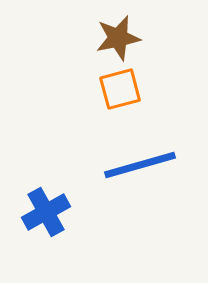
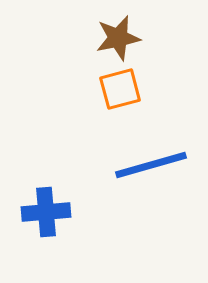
blue line: moved 11 px right
blue cross: rotated 24 degrees clockwise
